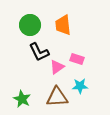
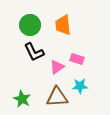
black L-shape: moved 5 px left
